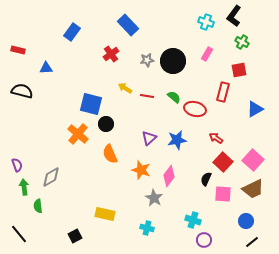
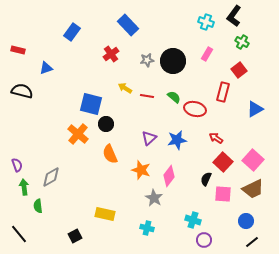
blue triangle at (46, 68): rotated 16 degrees counterclockwise
red square at (239, 70): rotated 28 degrees counterclockwise
